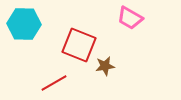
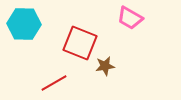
red square: moved 1 px right, 2 px up
